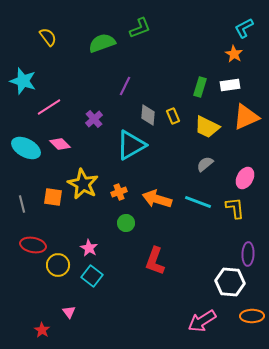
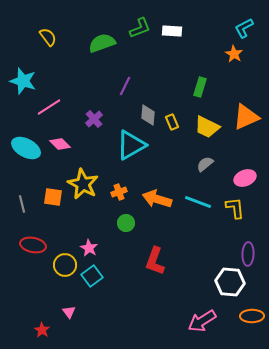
white rectangle: moved 58 px left, 54 px up; rotated 12 degrees clockwise
yellow rectangle: moved 1 px left, 6 px down
pink ellipse: rotated 40 degrees clockwise
yellow circle: moved 7 px right
cyan square: rotated 15 degrees clockwise
